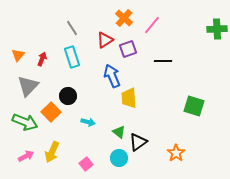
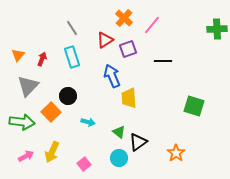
green arrow: moved 3 px left; rotated 15 degrees counterclockwise
pink square: moved 2 px left
